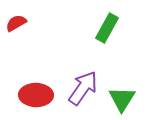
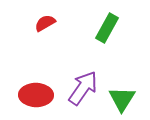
red semicircle: moved 29 px right
